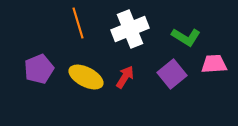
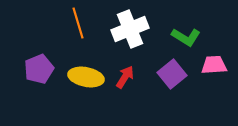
pink trapezoid: moved 1 px down
yellow ellipse: rotated 16 degrees counterclockwise
